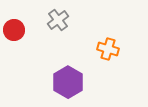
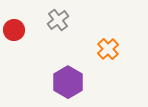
orange cross: rotated 30 degrees clockwise
